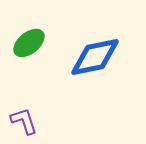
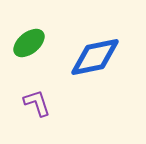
purple L-shape: moved 13 px right, 18 px up
